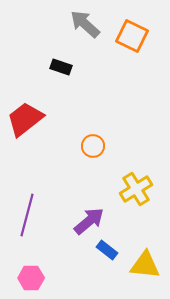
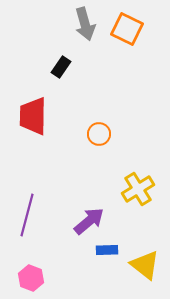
gray arrow: rotated 148 degrees counterclockwise
orange square: moved 5 px left, 7 px up
black rectangle: rotated 75 degrees counterclockwise
red trapezoid: moved 8 px right, 3 px up; rotated 51 degrees counterclockwise
orange circle: moved 6 px right, 12 px up
yellow cross: moved 2 px right
blue rectangle: rotated 40 degrees counterclockwise
yellow triangle: rotated 32 degrees clockwise
pink hexagon: rotated 20 degrees clockwise
